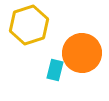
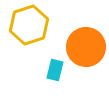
orange circle: moved 4 px right, 6 px up
